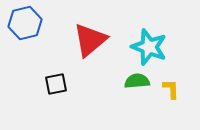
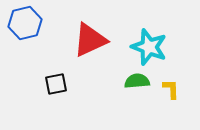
red triangle: rotated 15 degrees clockwise
